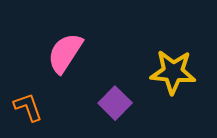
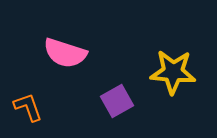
pink semicircle: rotated 105 degrees counterclockwise
purple square: moved 2 px right, 2 px up; rotated 16 degrees clockwise
